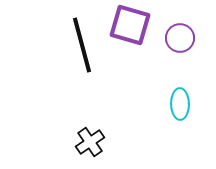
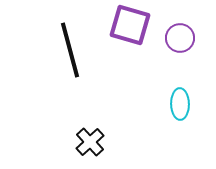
black line: moved 12 px left, 5 px down
black cross: rotated 8 degrees counterclockwise
